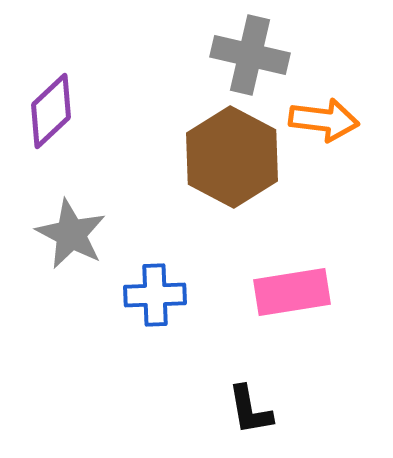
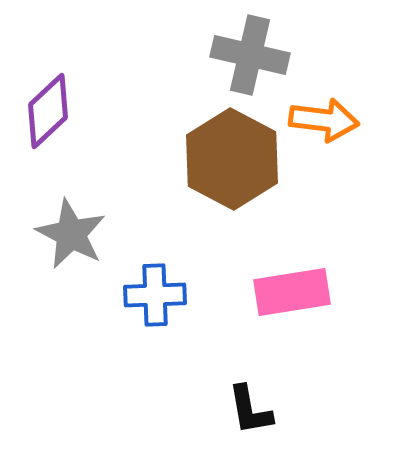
purple diamond: moved 3 px left
brown hexagon: moved 2 px down
